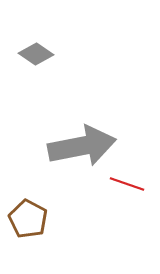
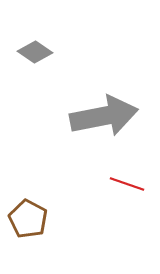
gray diamond: moved 1 px left, 2 px up
gray arrow: moved 22 px right, 30 px up
